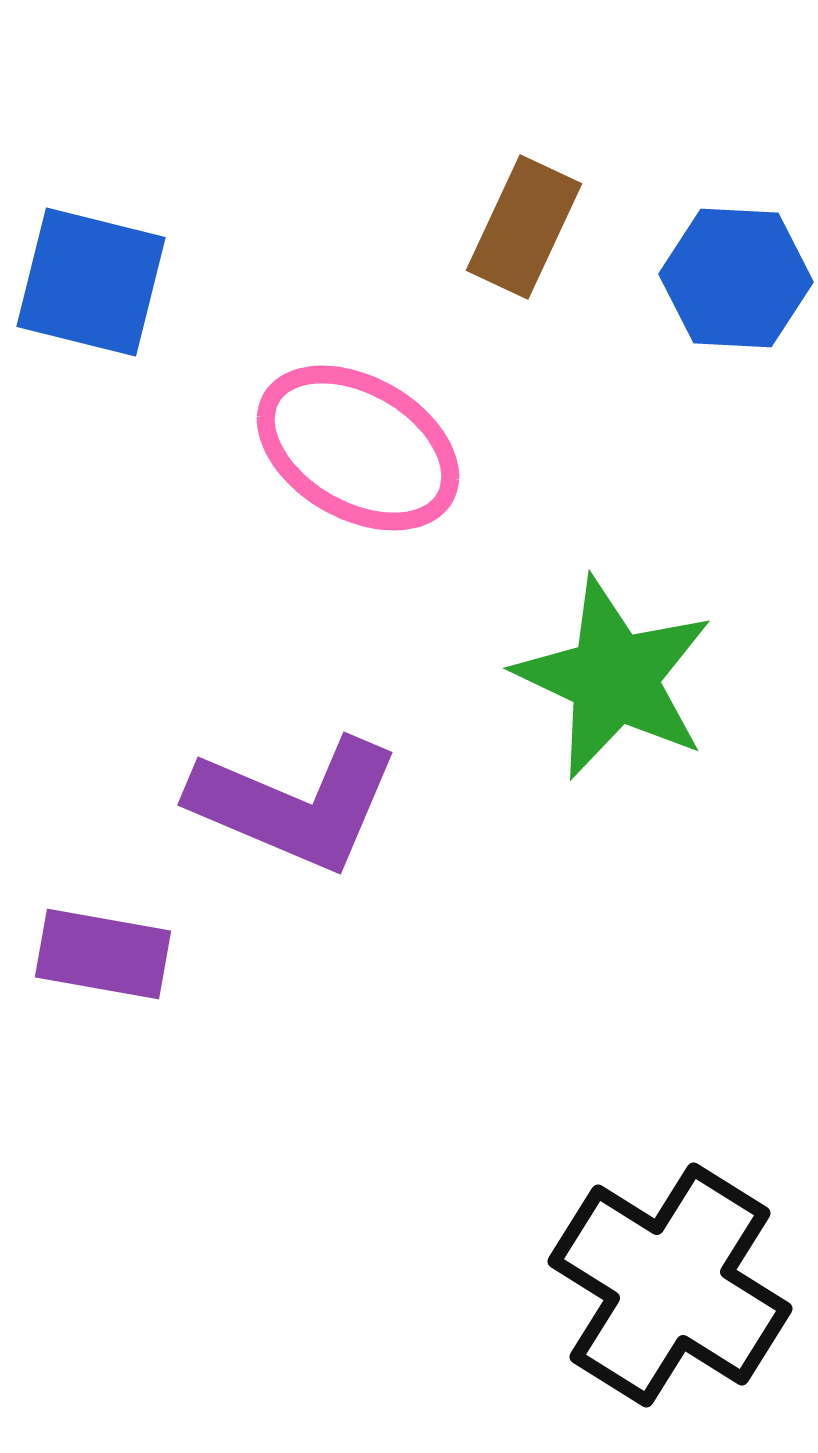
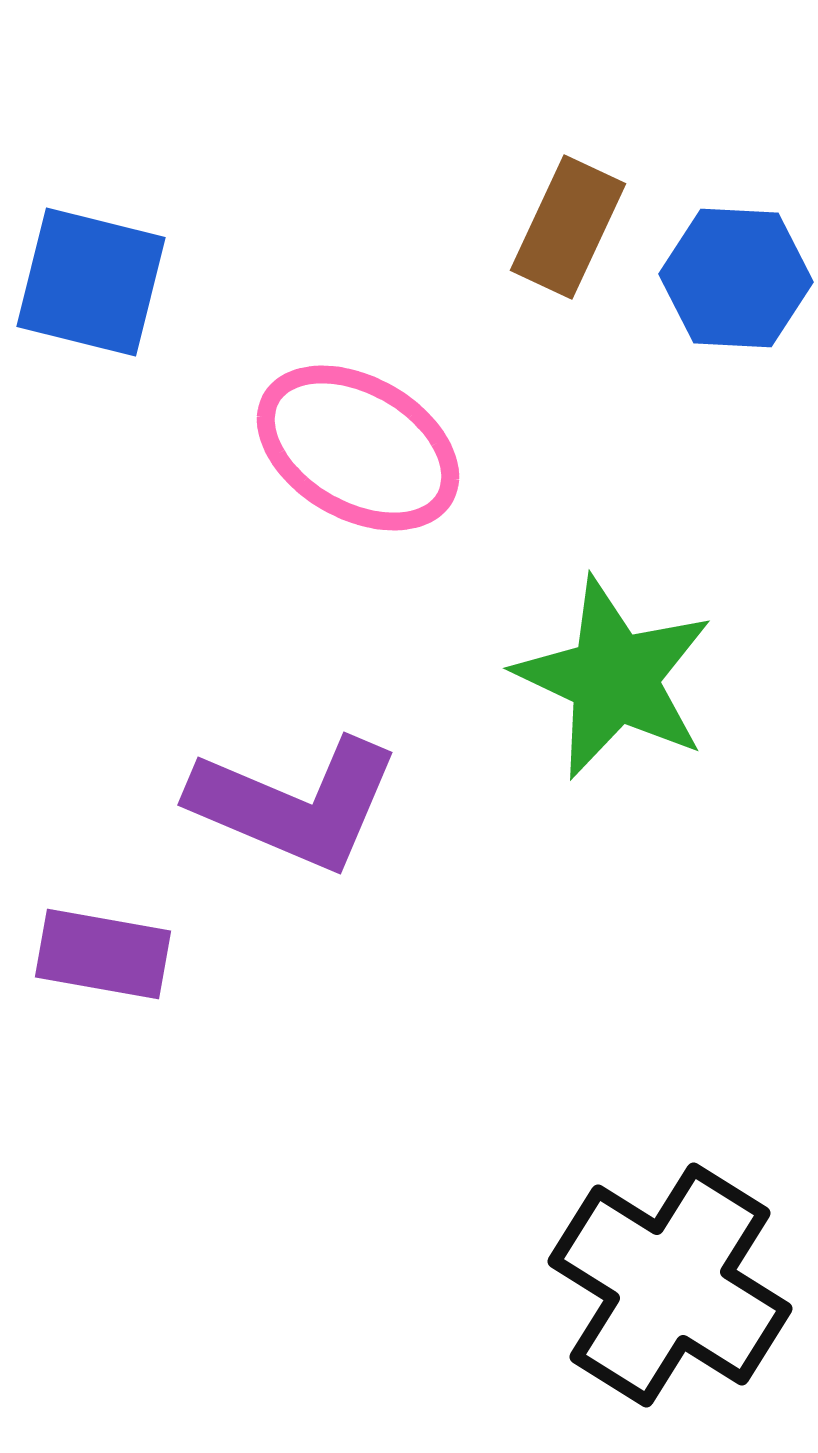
brown rectangle: moved 44 px right
